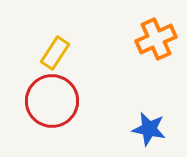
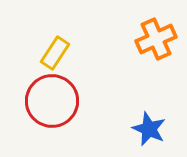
blue star: rotated 12 degrees clockwise
